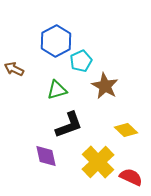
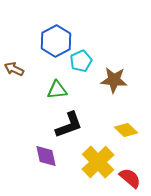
brown star: moved 9 px right, 6 px up; rotated 24 degrees counterclockwise
green triangle: rotated 10 degrees clockwise
red semicircle: moved 1 px left, 1 px down; rotated 15 degrees clockwise
